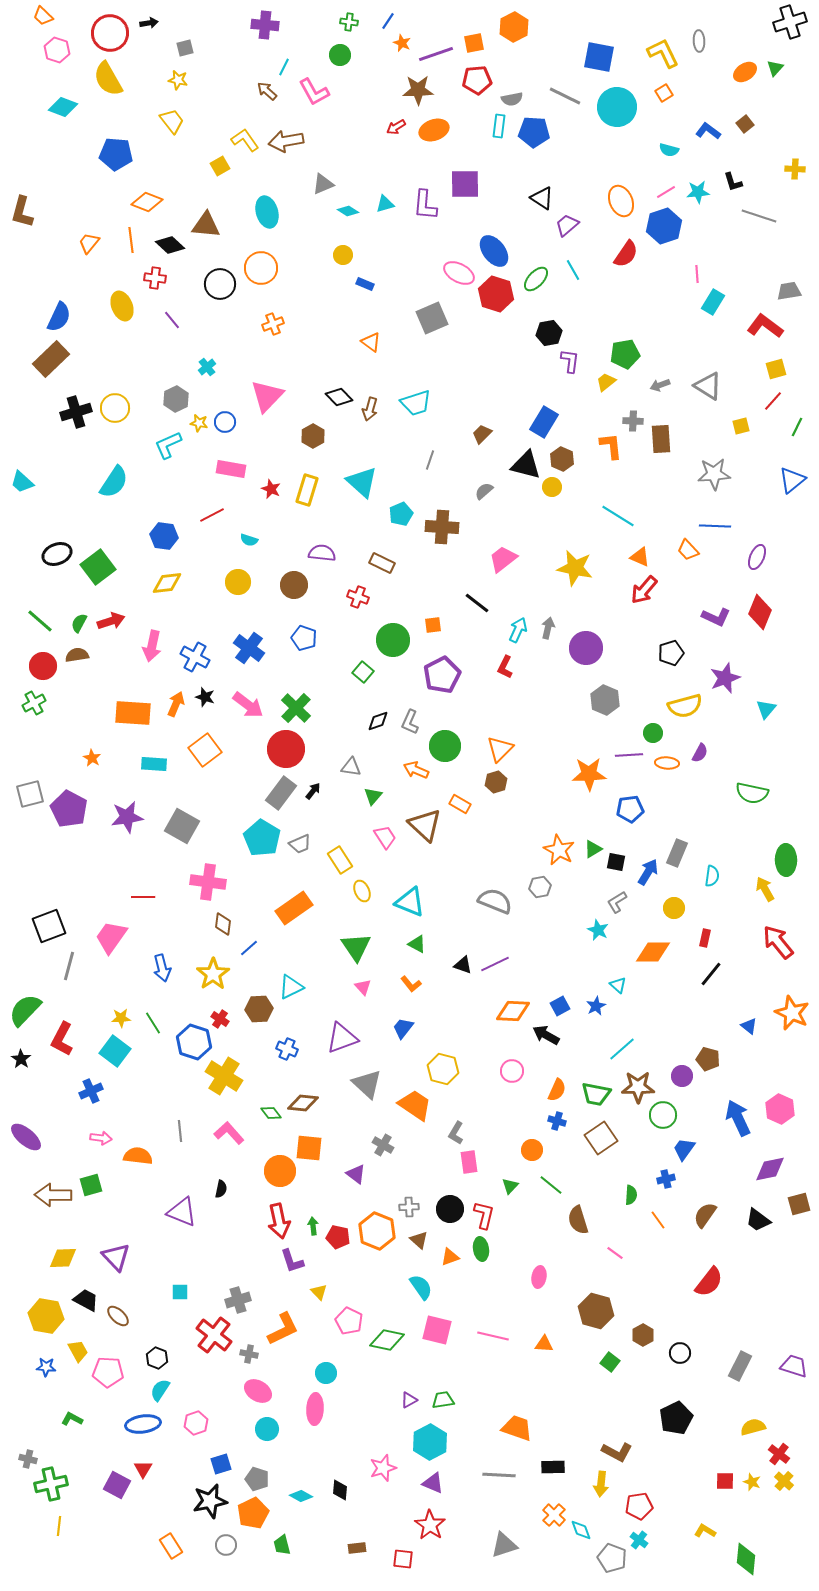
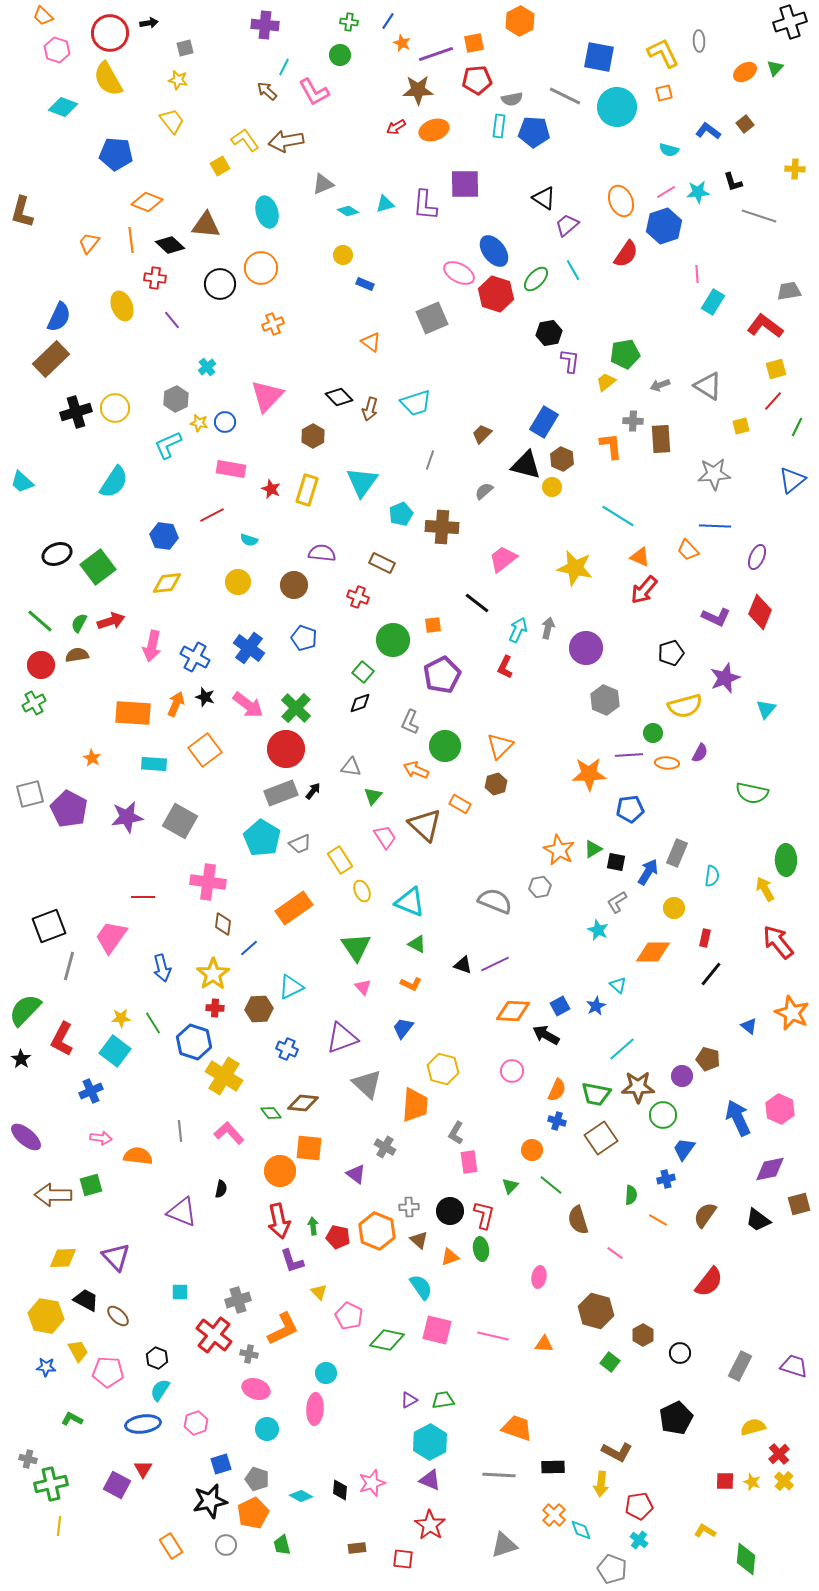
orange hexagon at (514, 27): moved 6 px right, 6 px up
orange square at (664, 93): rotated 18 degrees clockwise
black triangle at (542, 198): moved 2 px right
cyan triangle at (362, 482): rotated 24 degrees clockwise
red circle at (43, 666): moved 2 px left, 1 px up
black diamond at (378, 721): moved 18 px left, 18 px up
orange triangle at (500, 749): moved 3 px up
brown hexagon at (496, 782): moved 2 px down
gray rectangle at (281, 793): rotated 32 degrees clockwise
gray square at (182, 826): moved 2 px left, 5 px up
orange L-shape at (411, 984): rotated 25 degrees counterclockwise
red cross at (220, 1019): moved 5 px left, 11 px up; rotated 30 degrees counterclockwise
orange trapezoid at (415, 1105): rotated 60 degrees clockwise
gray cross at (383, 1145): moved 2 px right, 2 px down
black circle at (450, 1209): moved 2 px down
orange line at (658, 1220): rotated 24 degrees counterclockwise
pink pentagon at (349, 1321): moved 5 px up
pink ellipse at (258, 1391): moved 2 px left, 2 px up; rotated 12 degrees counterclockwise
red cross at (779, 1454): rotated 10 degrees clockwise
pink star at (383, 1468): moved 11 px left, 15 px down
purple triangle at (433, 1483): moved 3 px left, 3 px up
gray pentagon at (612, 1558): moved 11 px down
